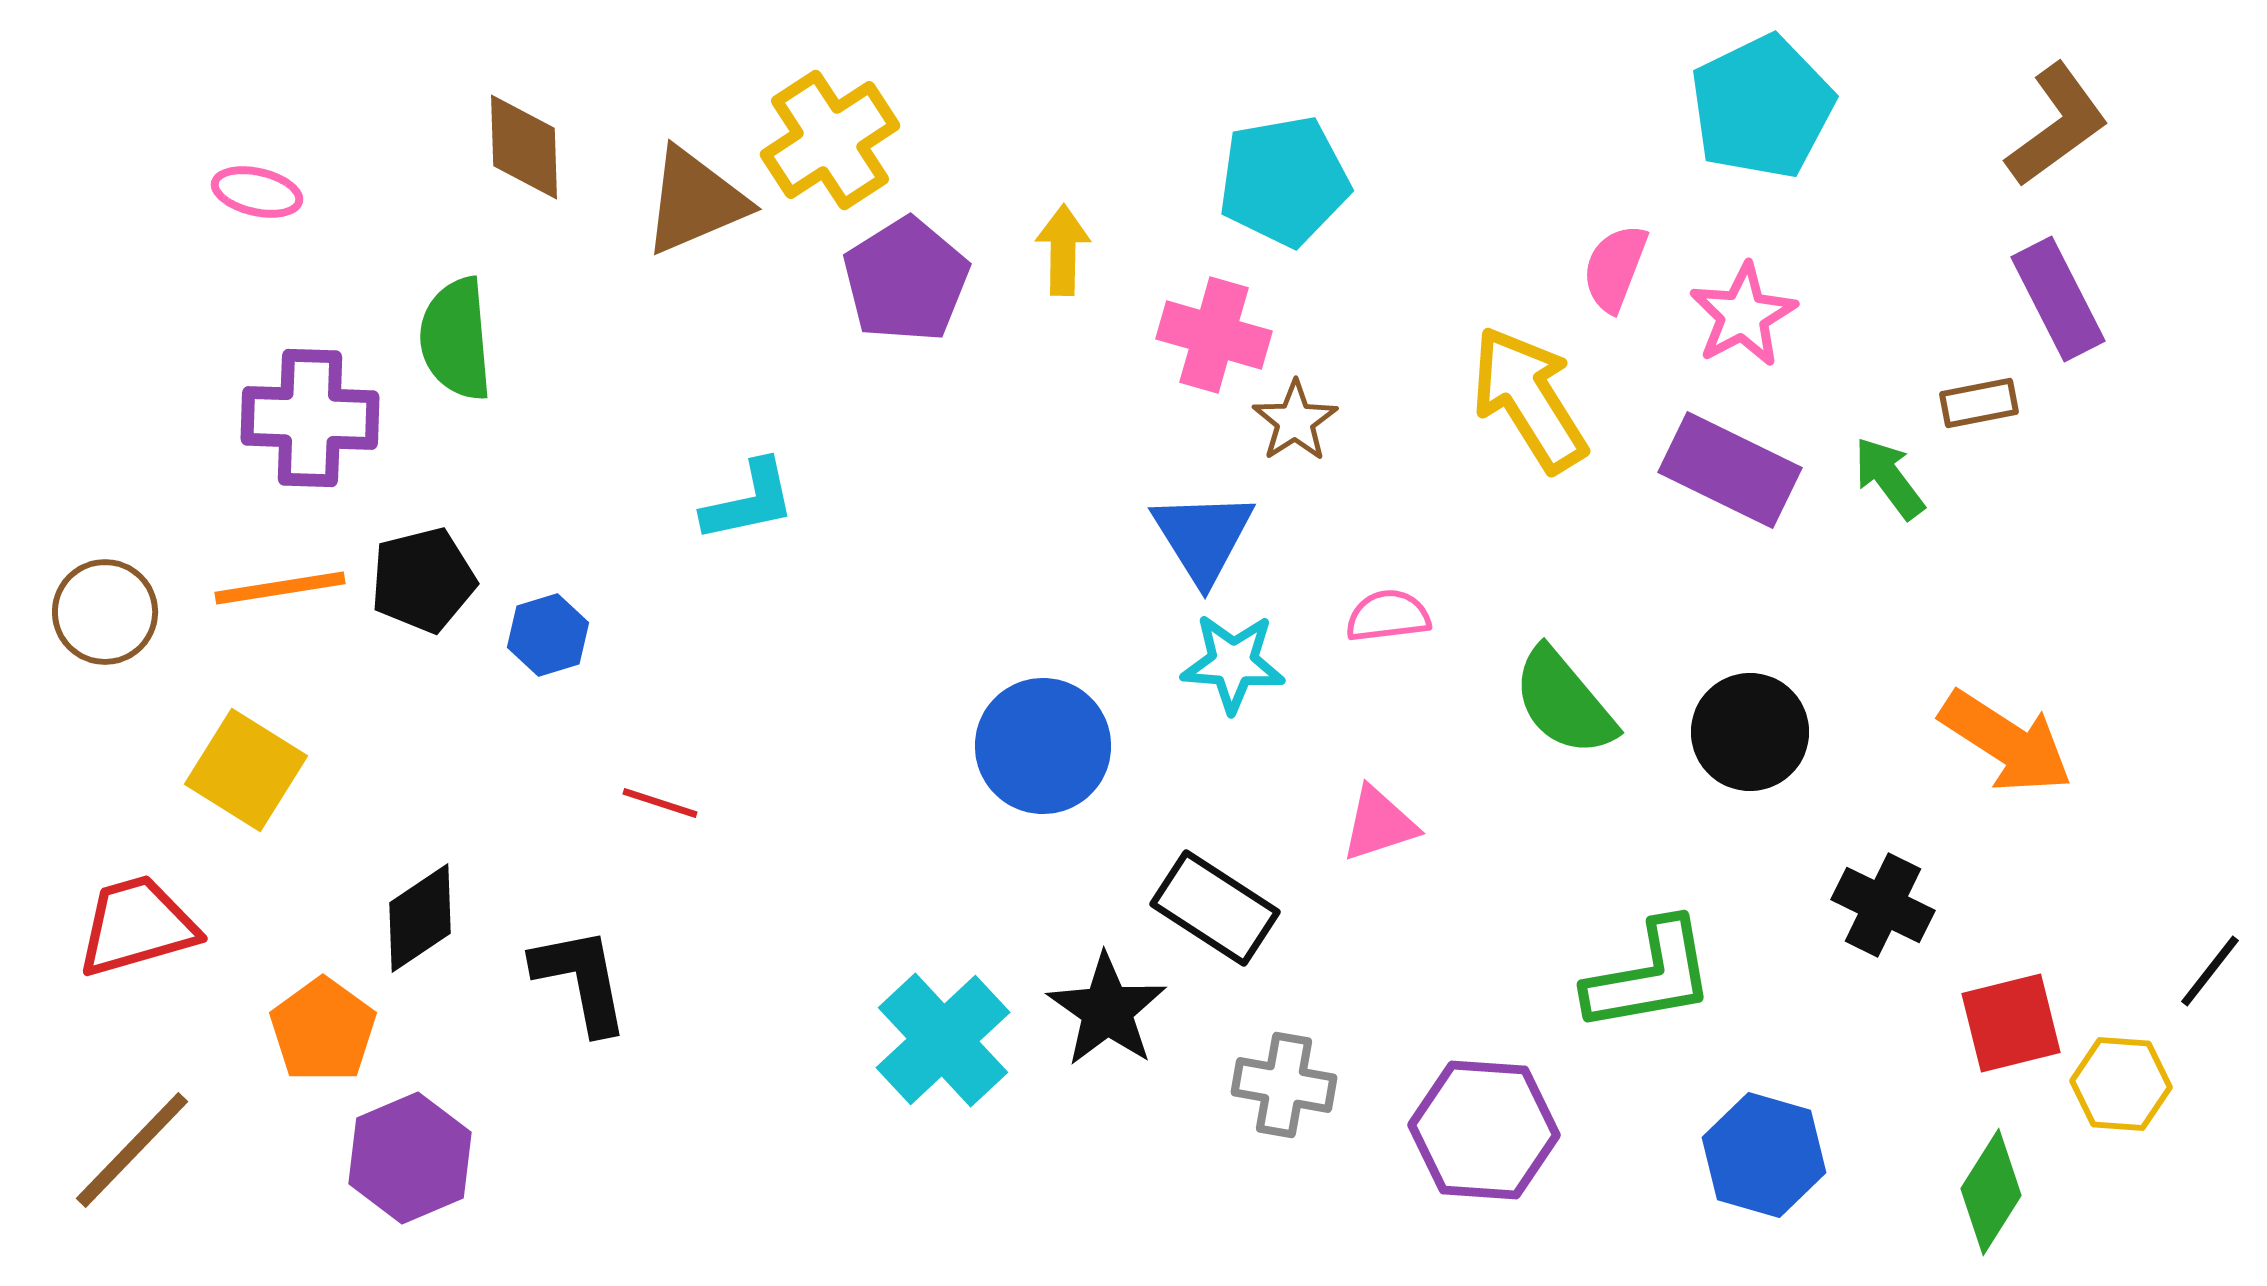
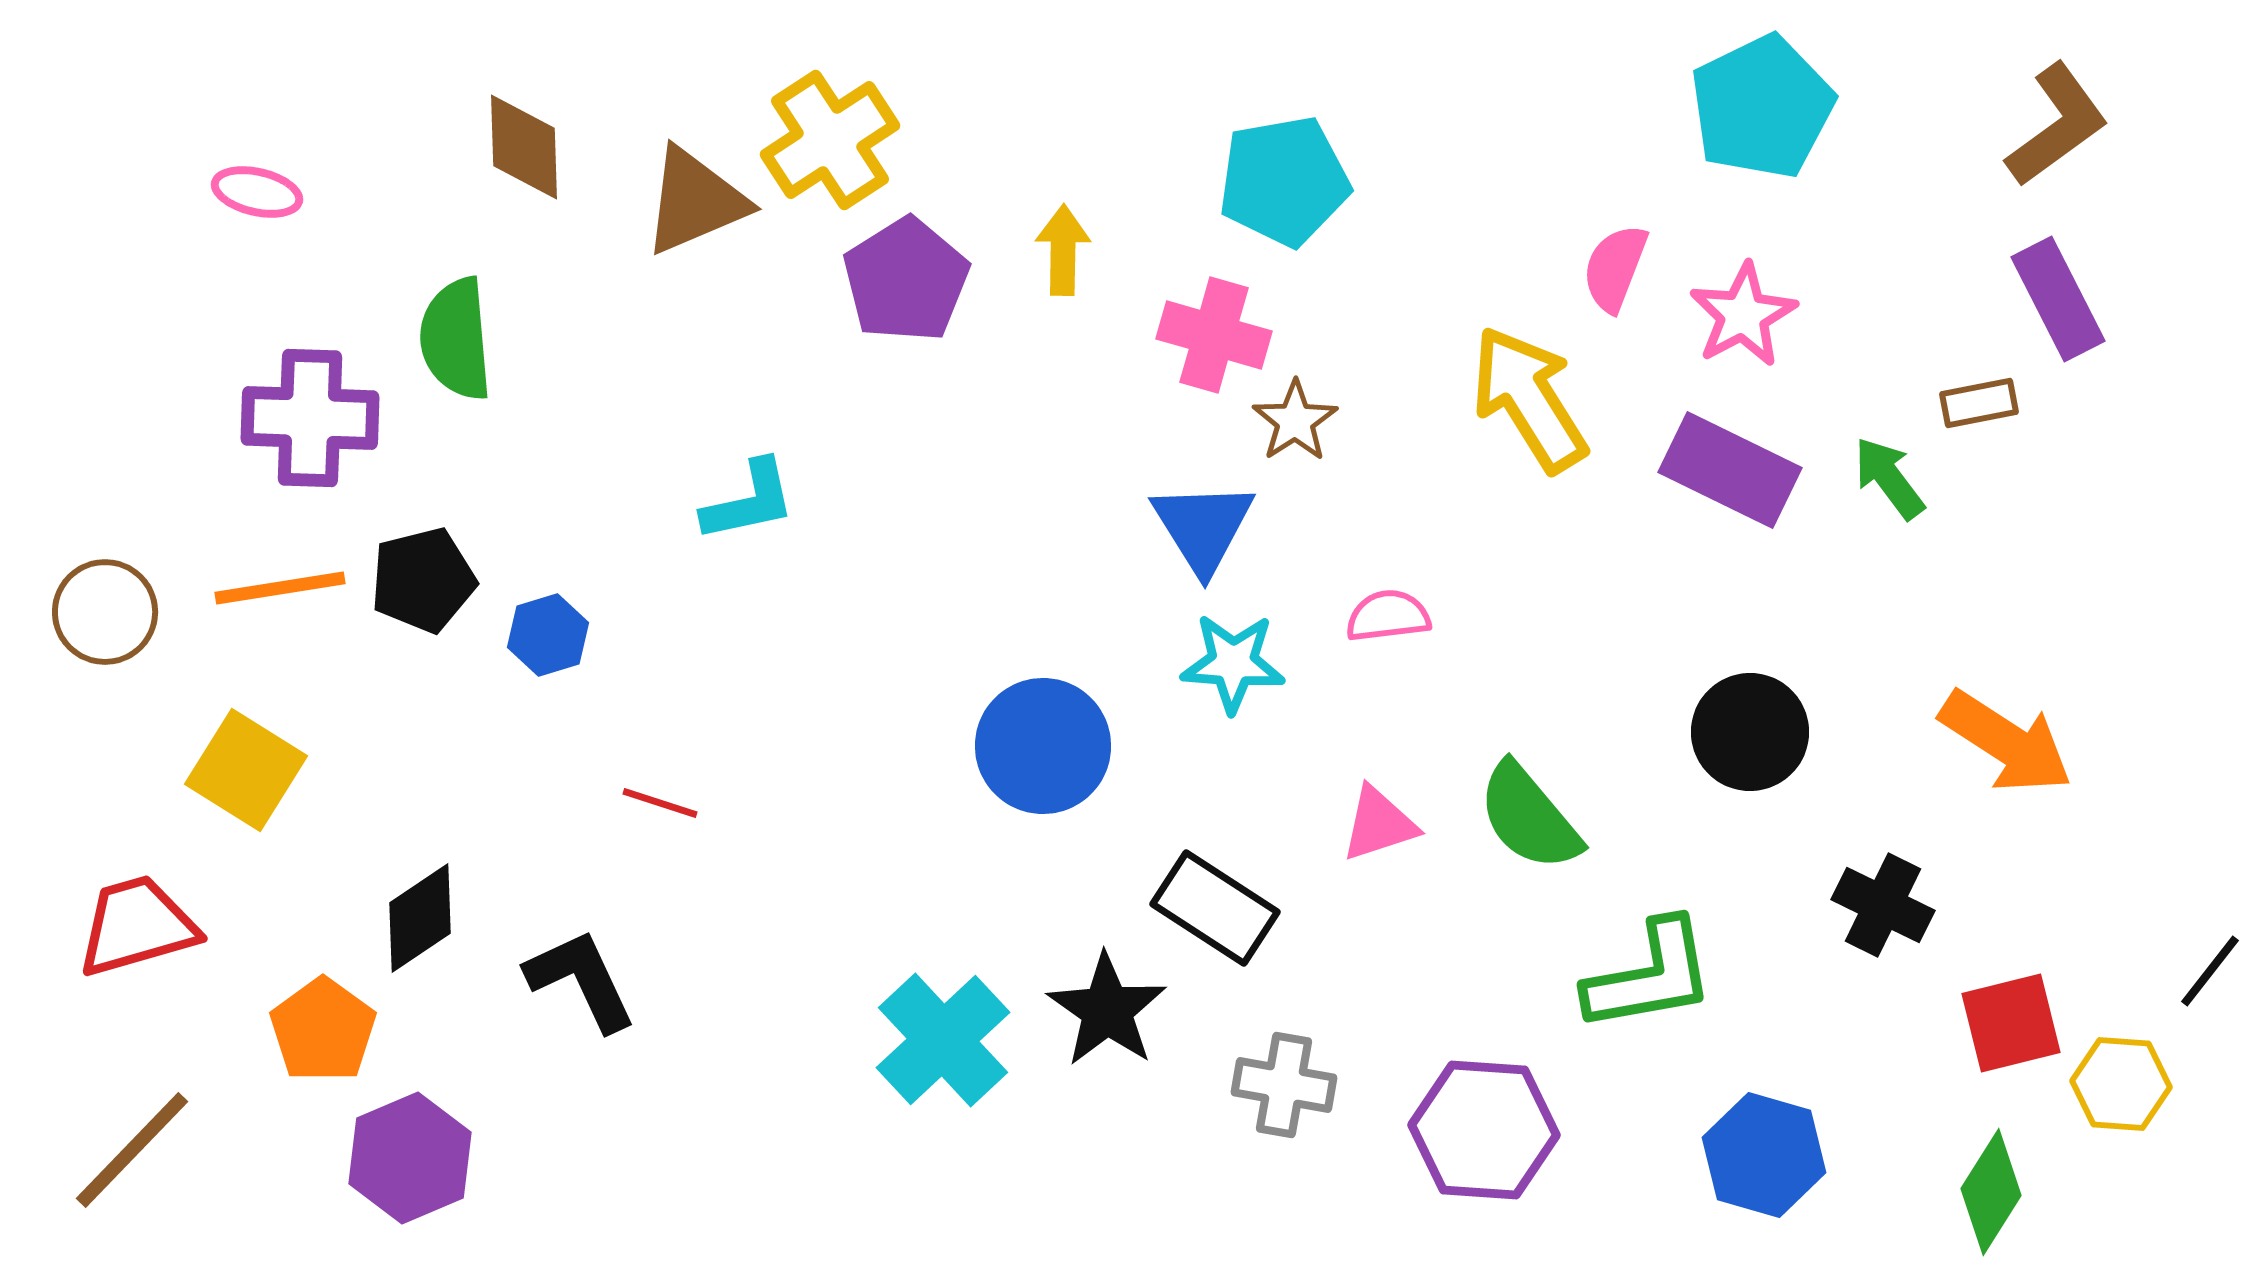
blue triangle at (1203, 537): moved 10 px up
green semicircle at (1564, 702): moved 35 px left, 115 px down
black L-shape at (581, 980): rotated 14 degrees counterclockwise
